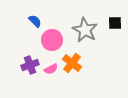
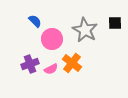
pink circle: moved 1 px up
purple cross: moved 1 px up
